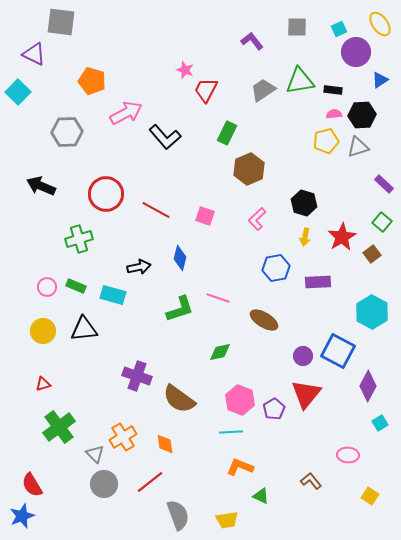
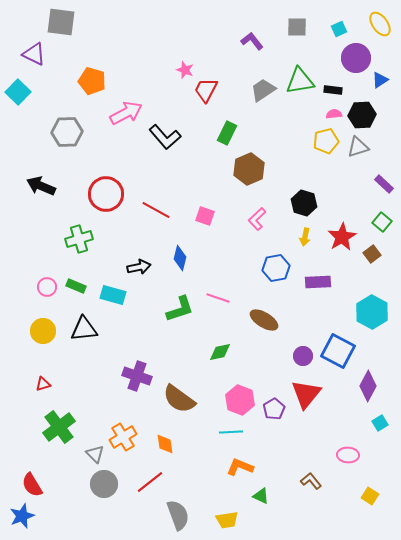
purple circle at (356, 52): moved 6 px down
